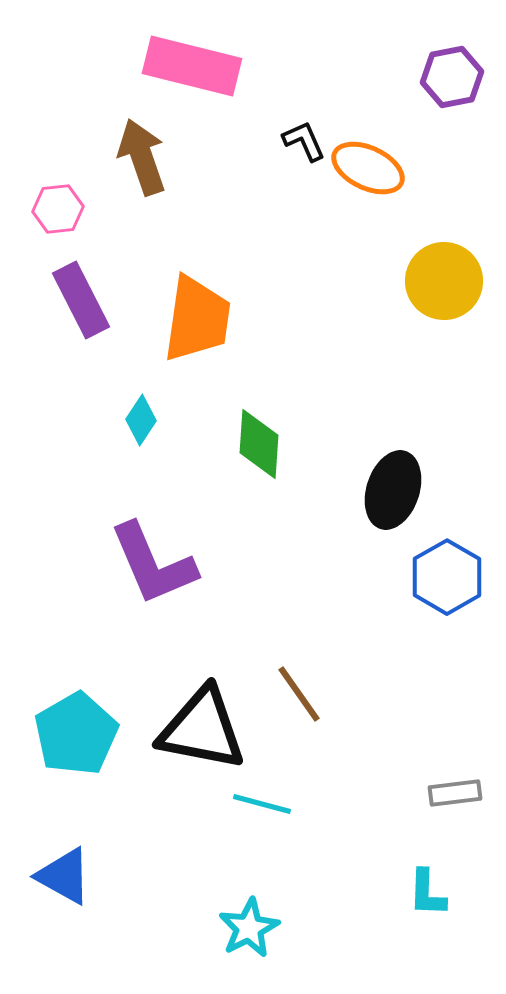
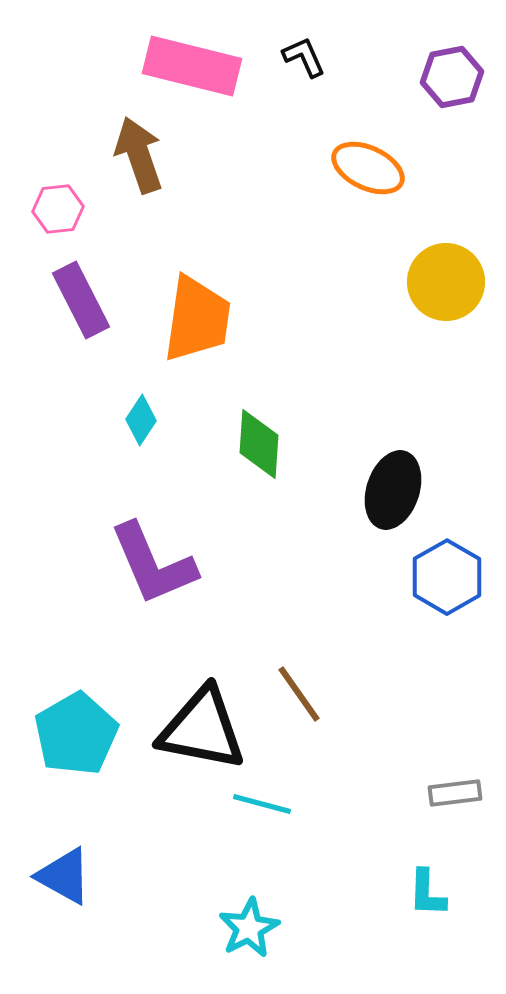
black L-shape: moved 84 px up
brown arrow: moved 3 px left, 2 px up
yellow circle: moved 2 px right, 1 px down
